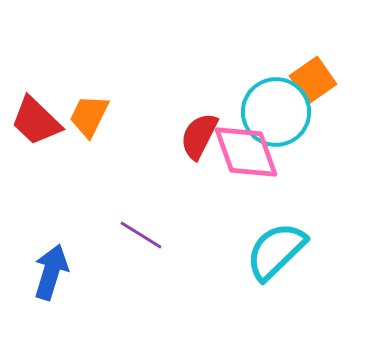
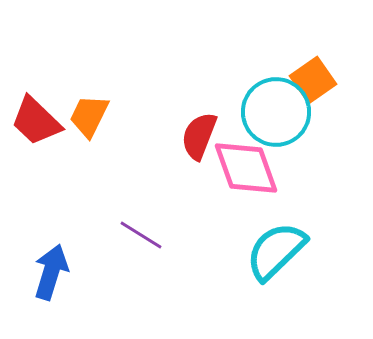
red semicircle: rotated 6 degrees counterclockwise
pink diamond: moved 16 px down
